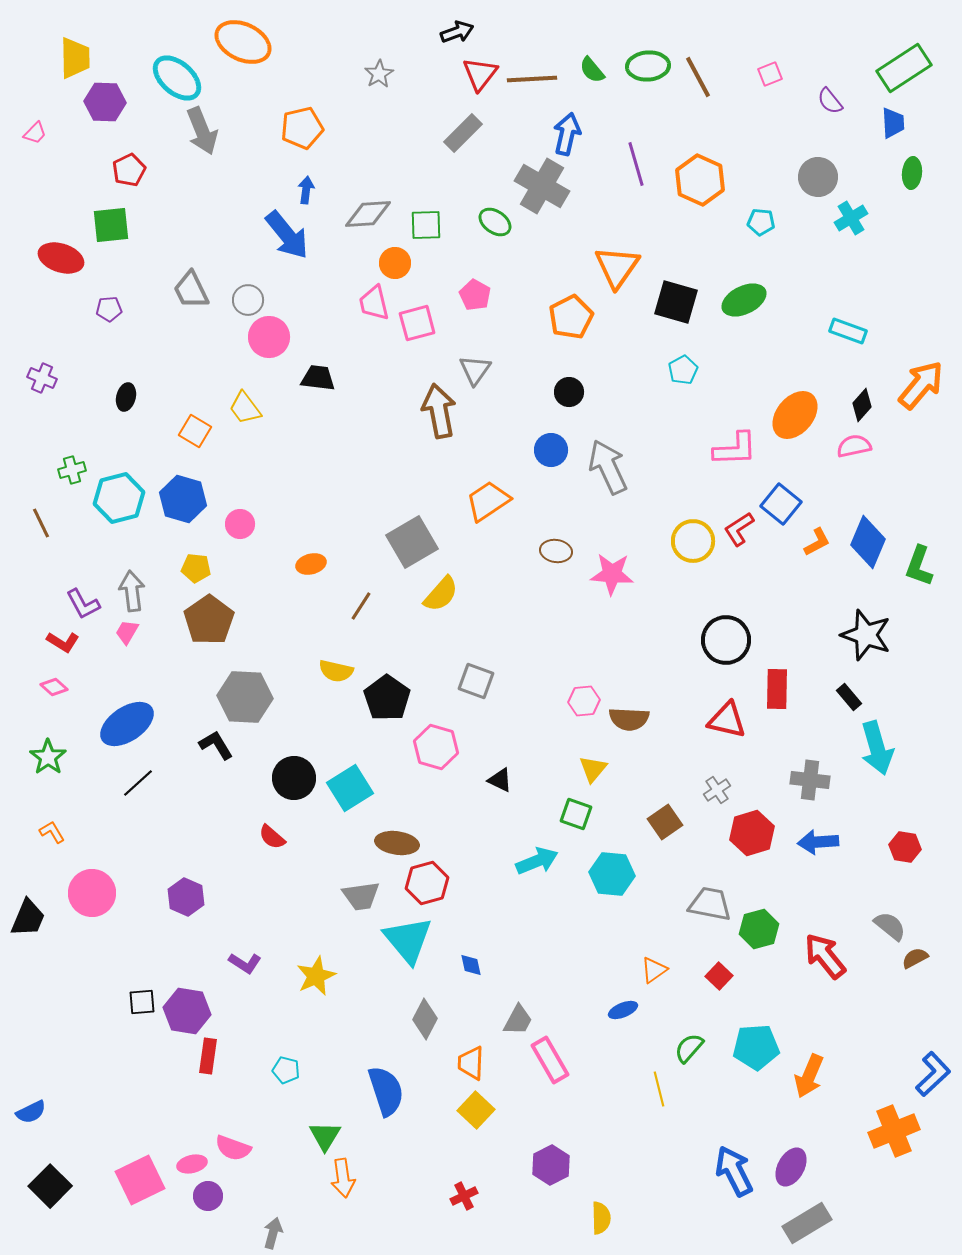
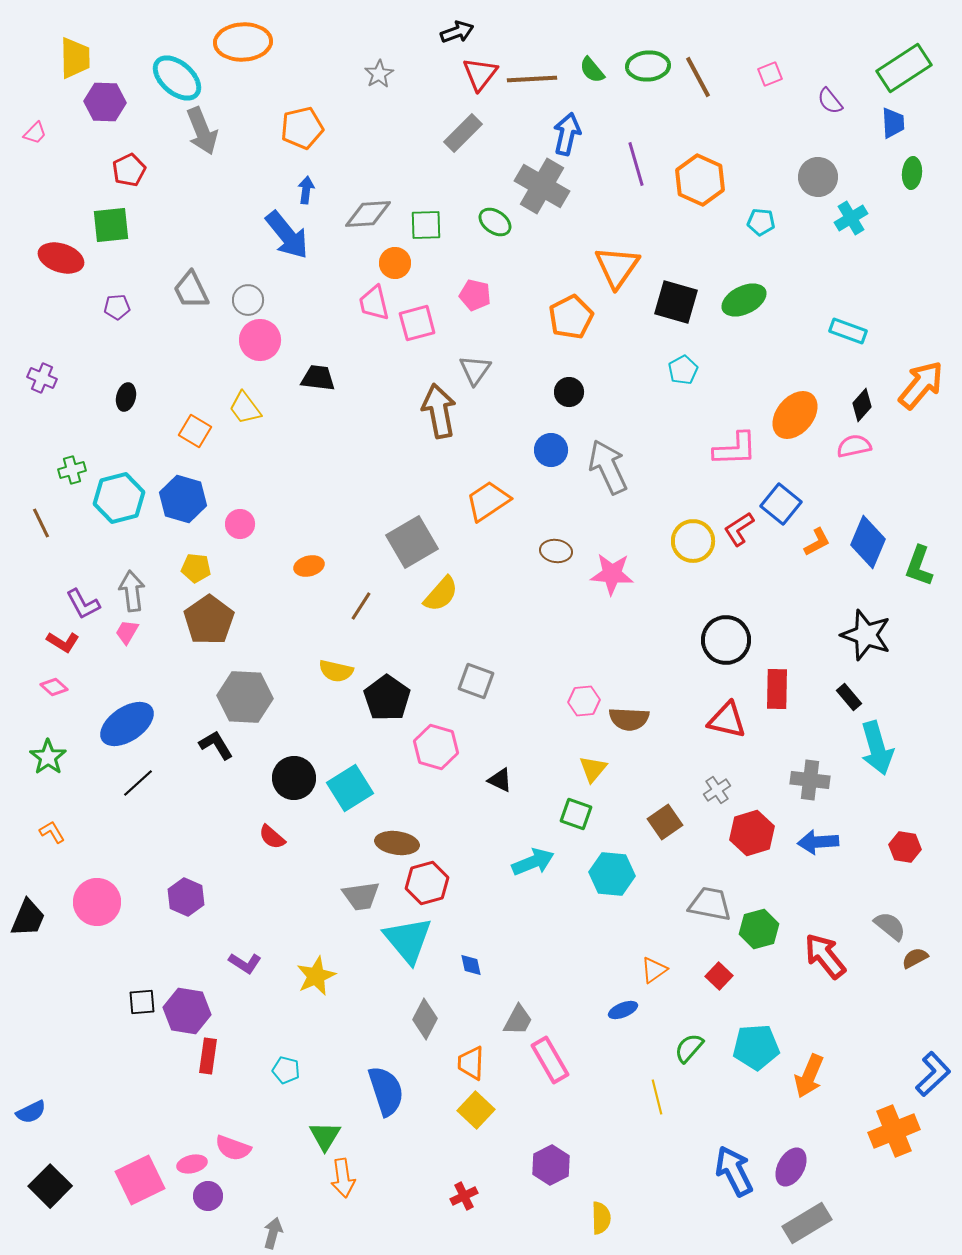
orange ellipse at (243, 42): rotated 28 degrees counterclockwise
pink pentagon at (475, 295): rotated 16 degrees counterclockwise
purple pentagon at (109, 309): moved 8 px right, 2 px up
pink circle at (269, 337): moved 9 px left, 3 px down
orange ellipse at (311, 564): moved 2 px left, 2 px down
cyan arrow at (537, 861): moved 4 px left, 1 px down
pink circle at (92, 893): moved 5 px right, 9 px down
yellow line at (659, 1089): moved 2 px left, 8 px down
